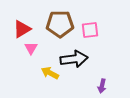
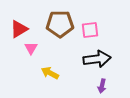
red triangle: moved 3 px left
black arrow: moved 23 px right
